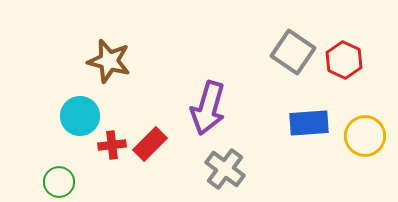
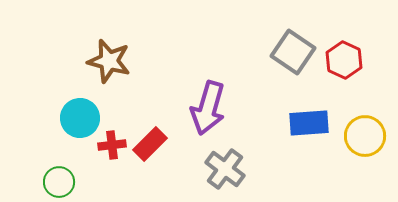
cyan circle: moved 2 px down
